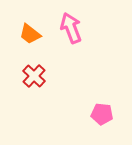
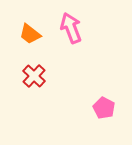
pink pentagon: moved 2 px right, 6 px up; rotated 20 degrees clockwise
